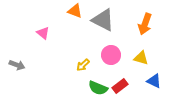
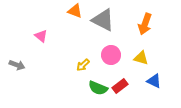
pink triangle: moved 2 px left, 3 px down
